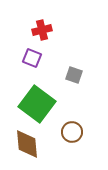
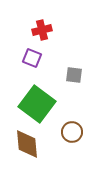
gray square: rotated 12 degrees counterclockwise
